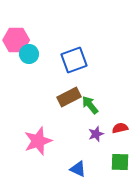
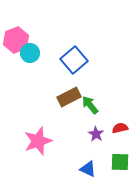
pink hexagon: rotated 20 degrees counterclockwise
cyan circle: moved 1 px right, 1 px up
blue square: rotated 20 degrees counterclockwise
purple star: rotated 21 degrees counterclockwise
blue triangle: moved 10 px right
